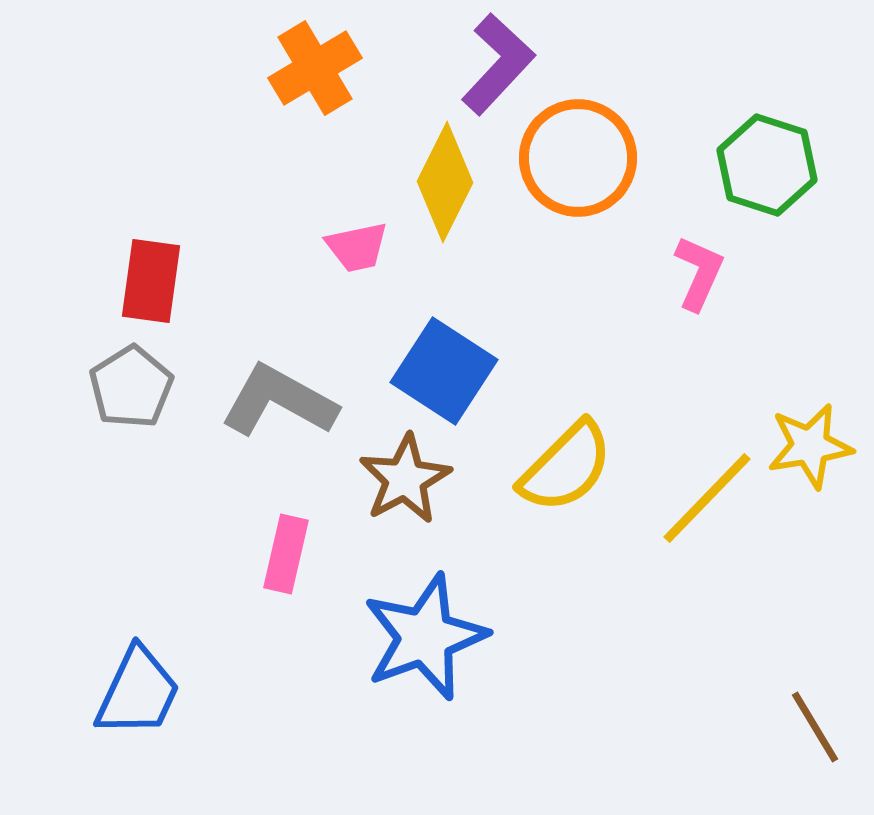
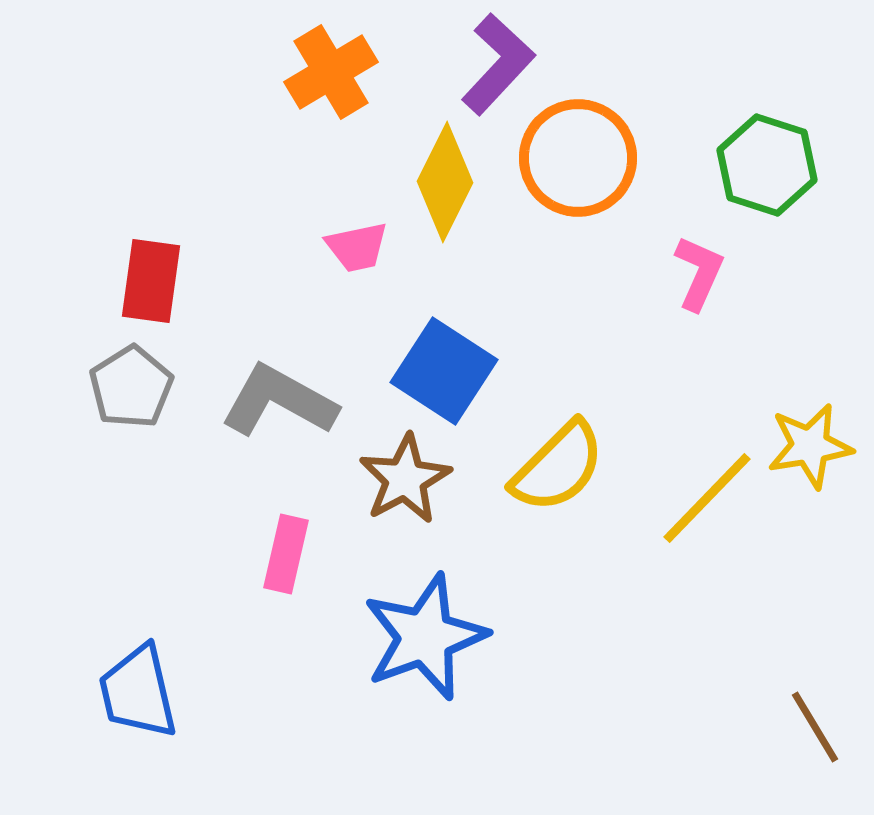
orange cross: moved 16 px right, 4 px down
yellow semicircle: moved 8 px left
blue trapezoid: rotated 142 degrees clockwise
